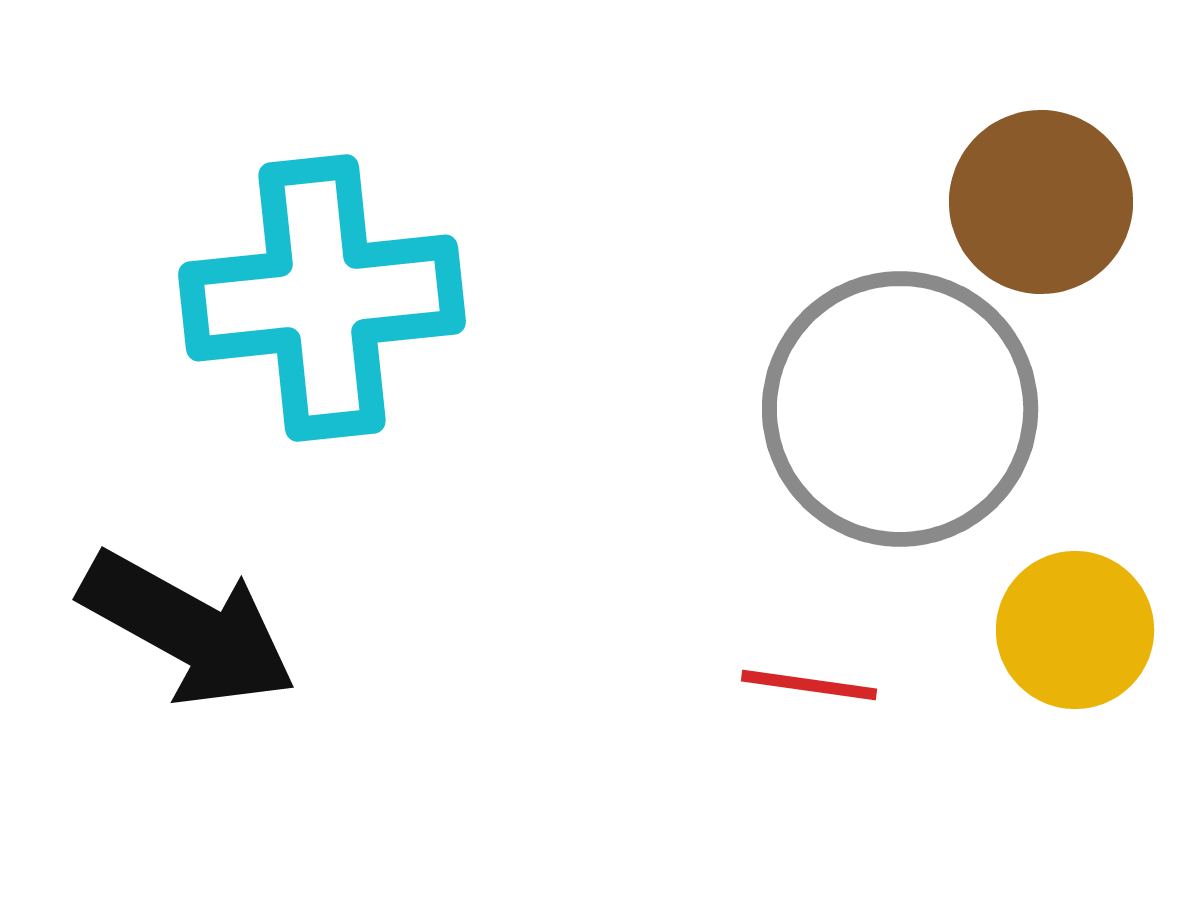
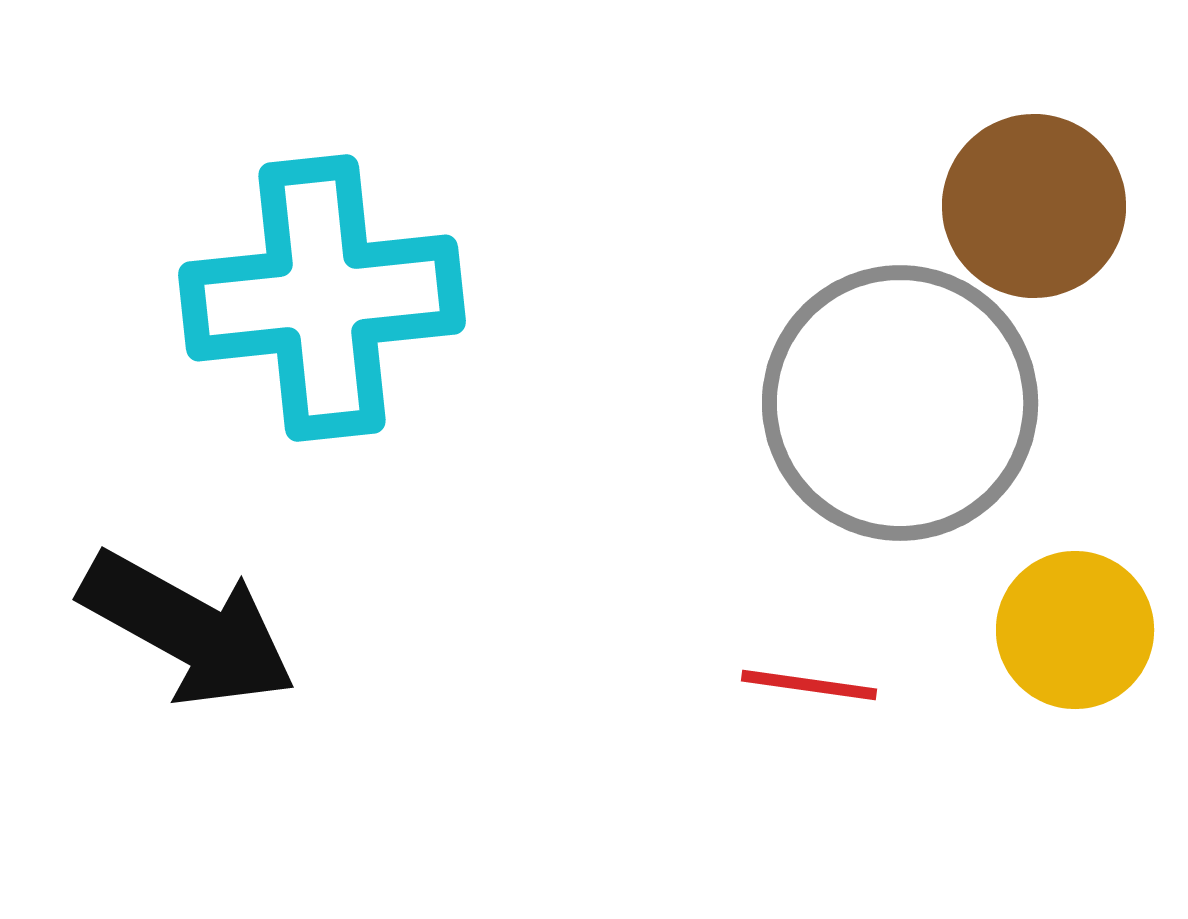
brown circle: moved 7 px left, 4 px down
gray circle: moved 6 px up
